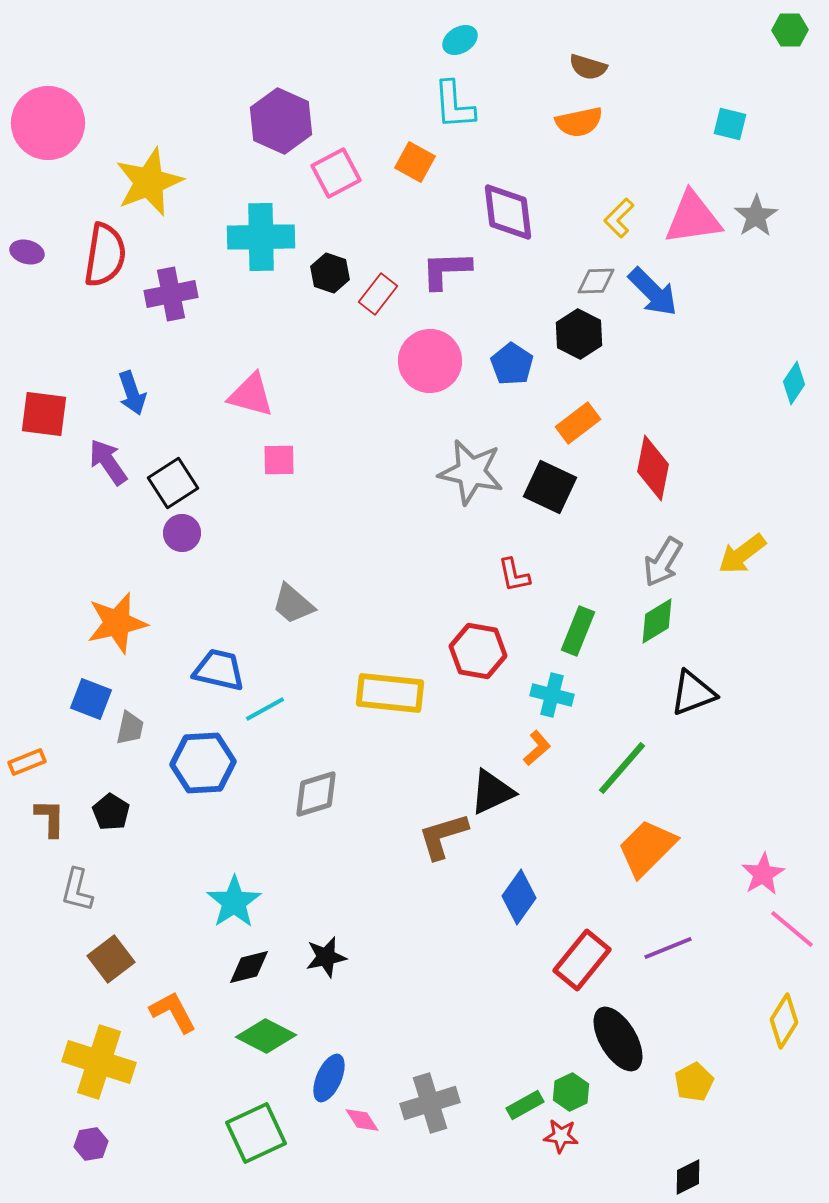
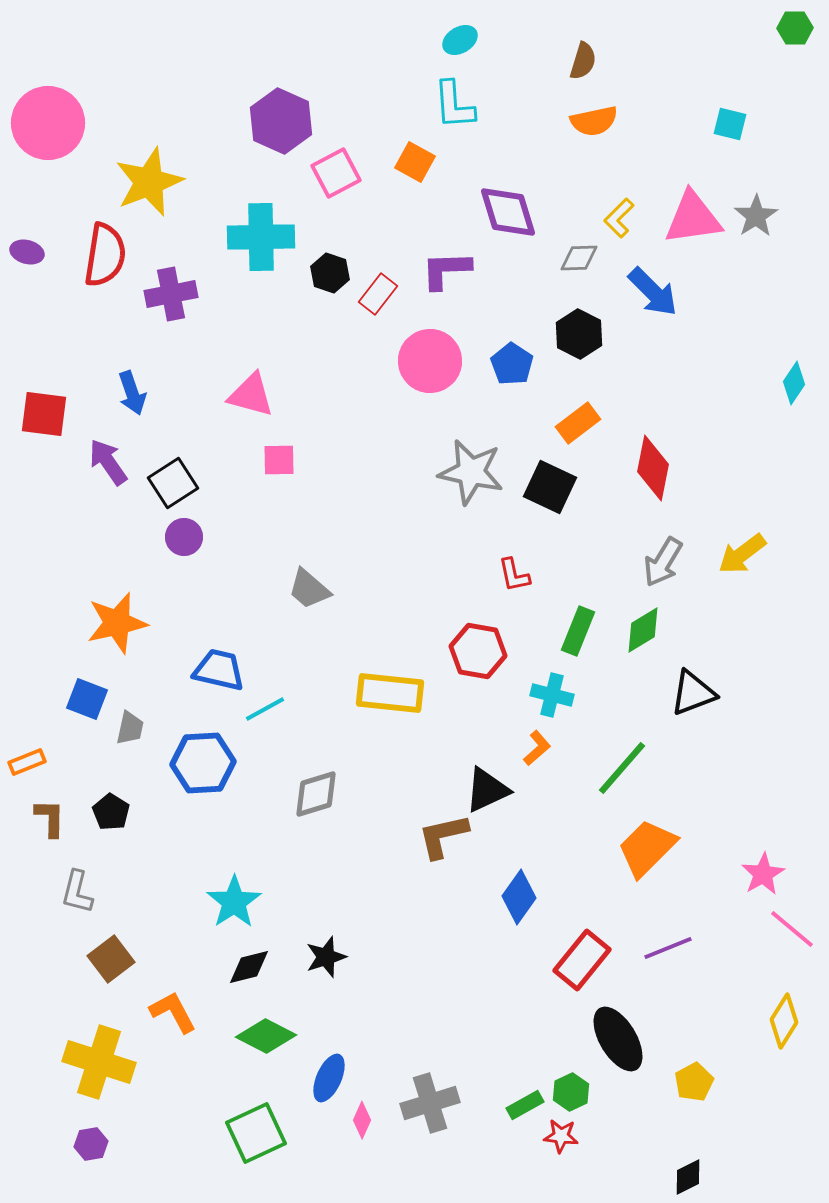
green hexagon at (790, 30): moved 5 px right, 2 px up
brown semicircle at (588, 67): moved 5 px left, 6 px up; rotated 90 degrees counterclockwise
orange semicircle at (579, 122): moved 15 px right, 1 px up
purple diamond at (508, 212): rotated 10 degrees counterclockwise
gray diamond at (596, 281): moved 17 px left, 23 px up
purple circle at (182, 533): moved 2 px right, 4 px down
gray trapezoid at (293, 604): moved 16 px right, 15 px up
green diamond at (657, 621): moved 14 px left, 9 px down
blue square at (91, 699): moved 4 px left
black triangle at (492, 792): moved 5 px left, 2 px up
brown L-shape at (443, 836): rotated 4 degrees clockwise
gray L-shape at (77, 890): moved 2 px down
black star at (326, 957): rotated 6 degrees counterclockwise
pink diamond at (362, 1120): rotated 57 degrees clockwise
